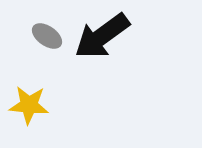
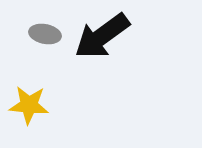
gray ellipse: moved 2 px left, 2 px up; rotated 24 degrees counterclockwise
